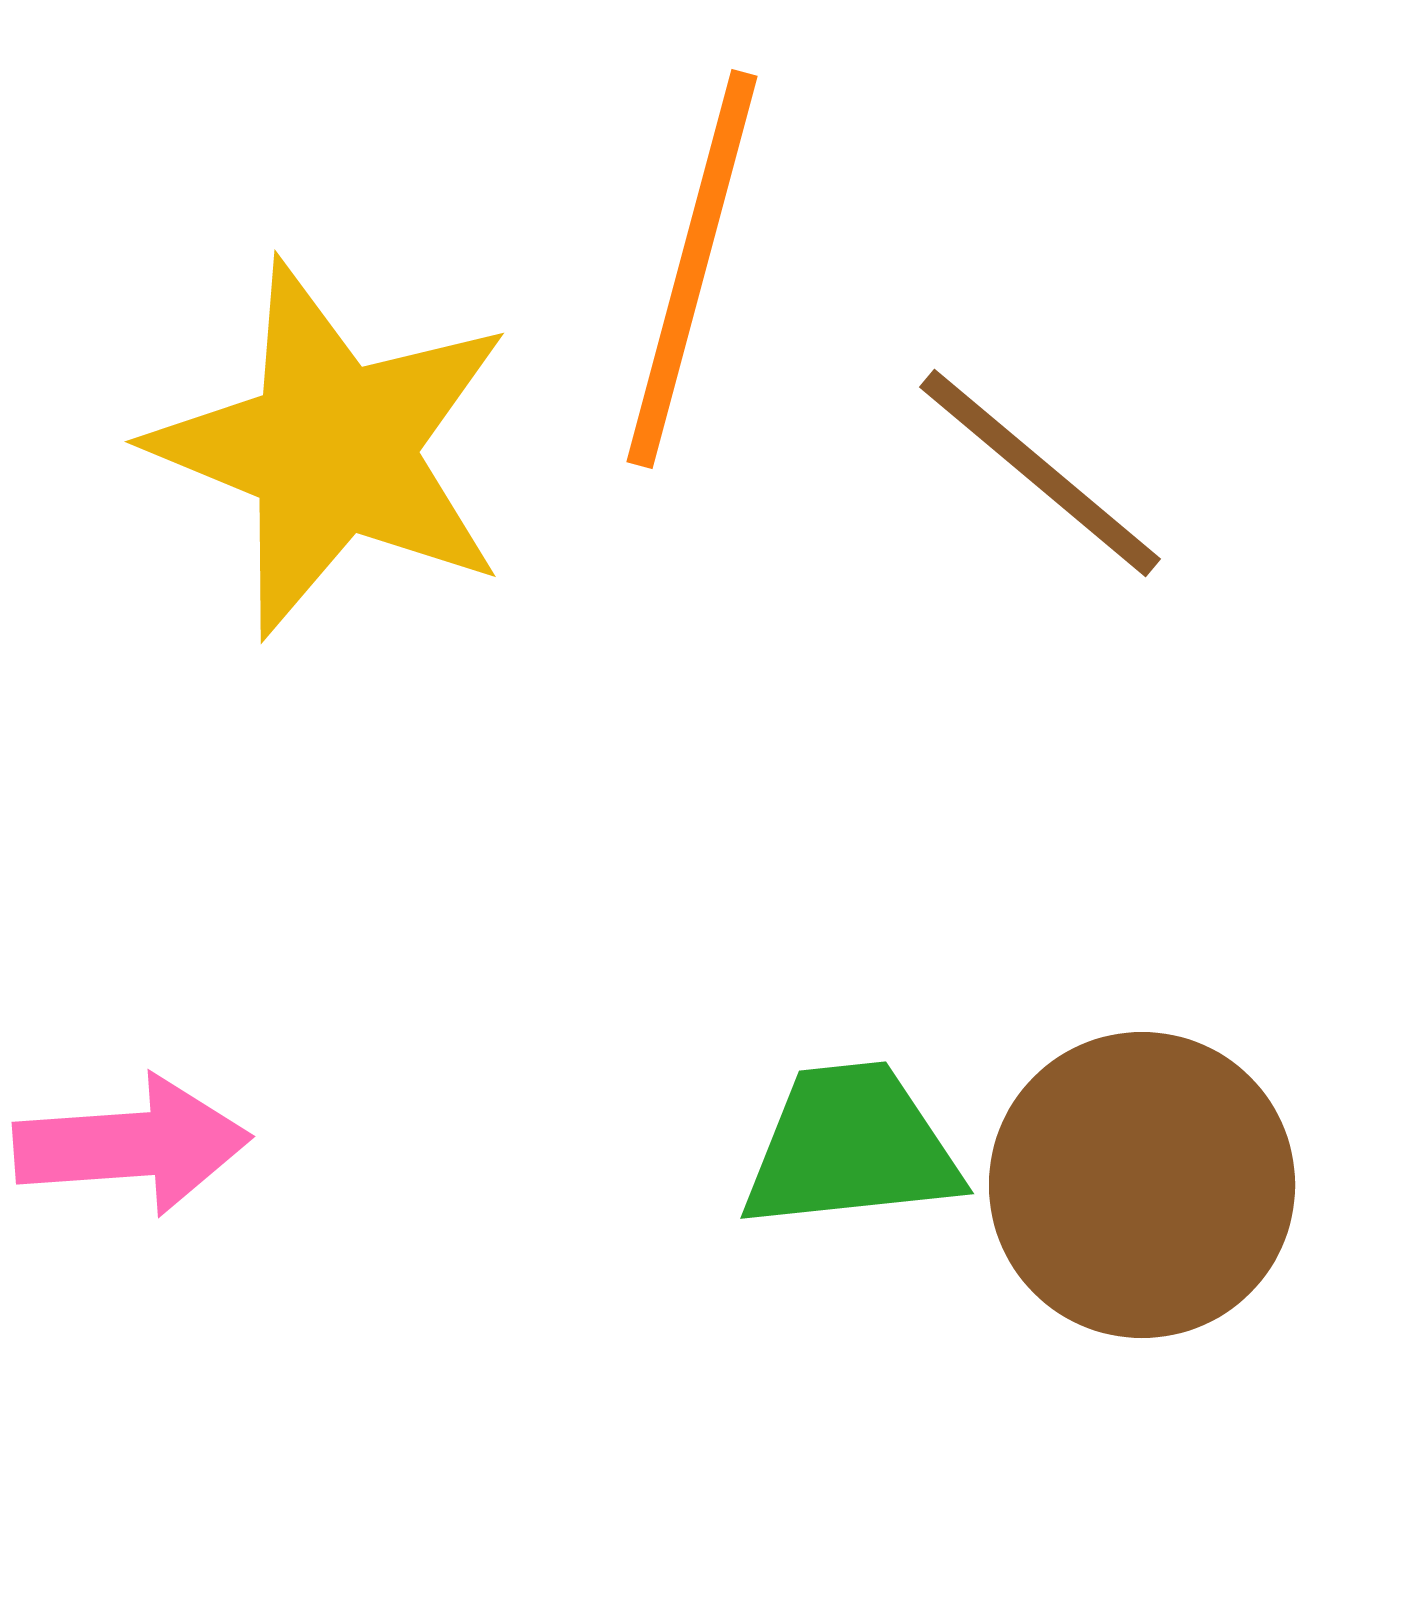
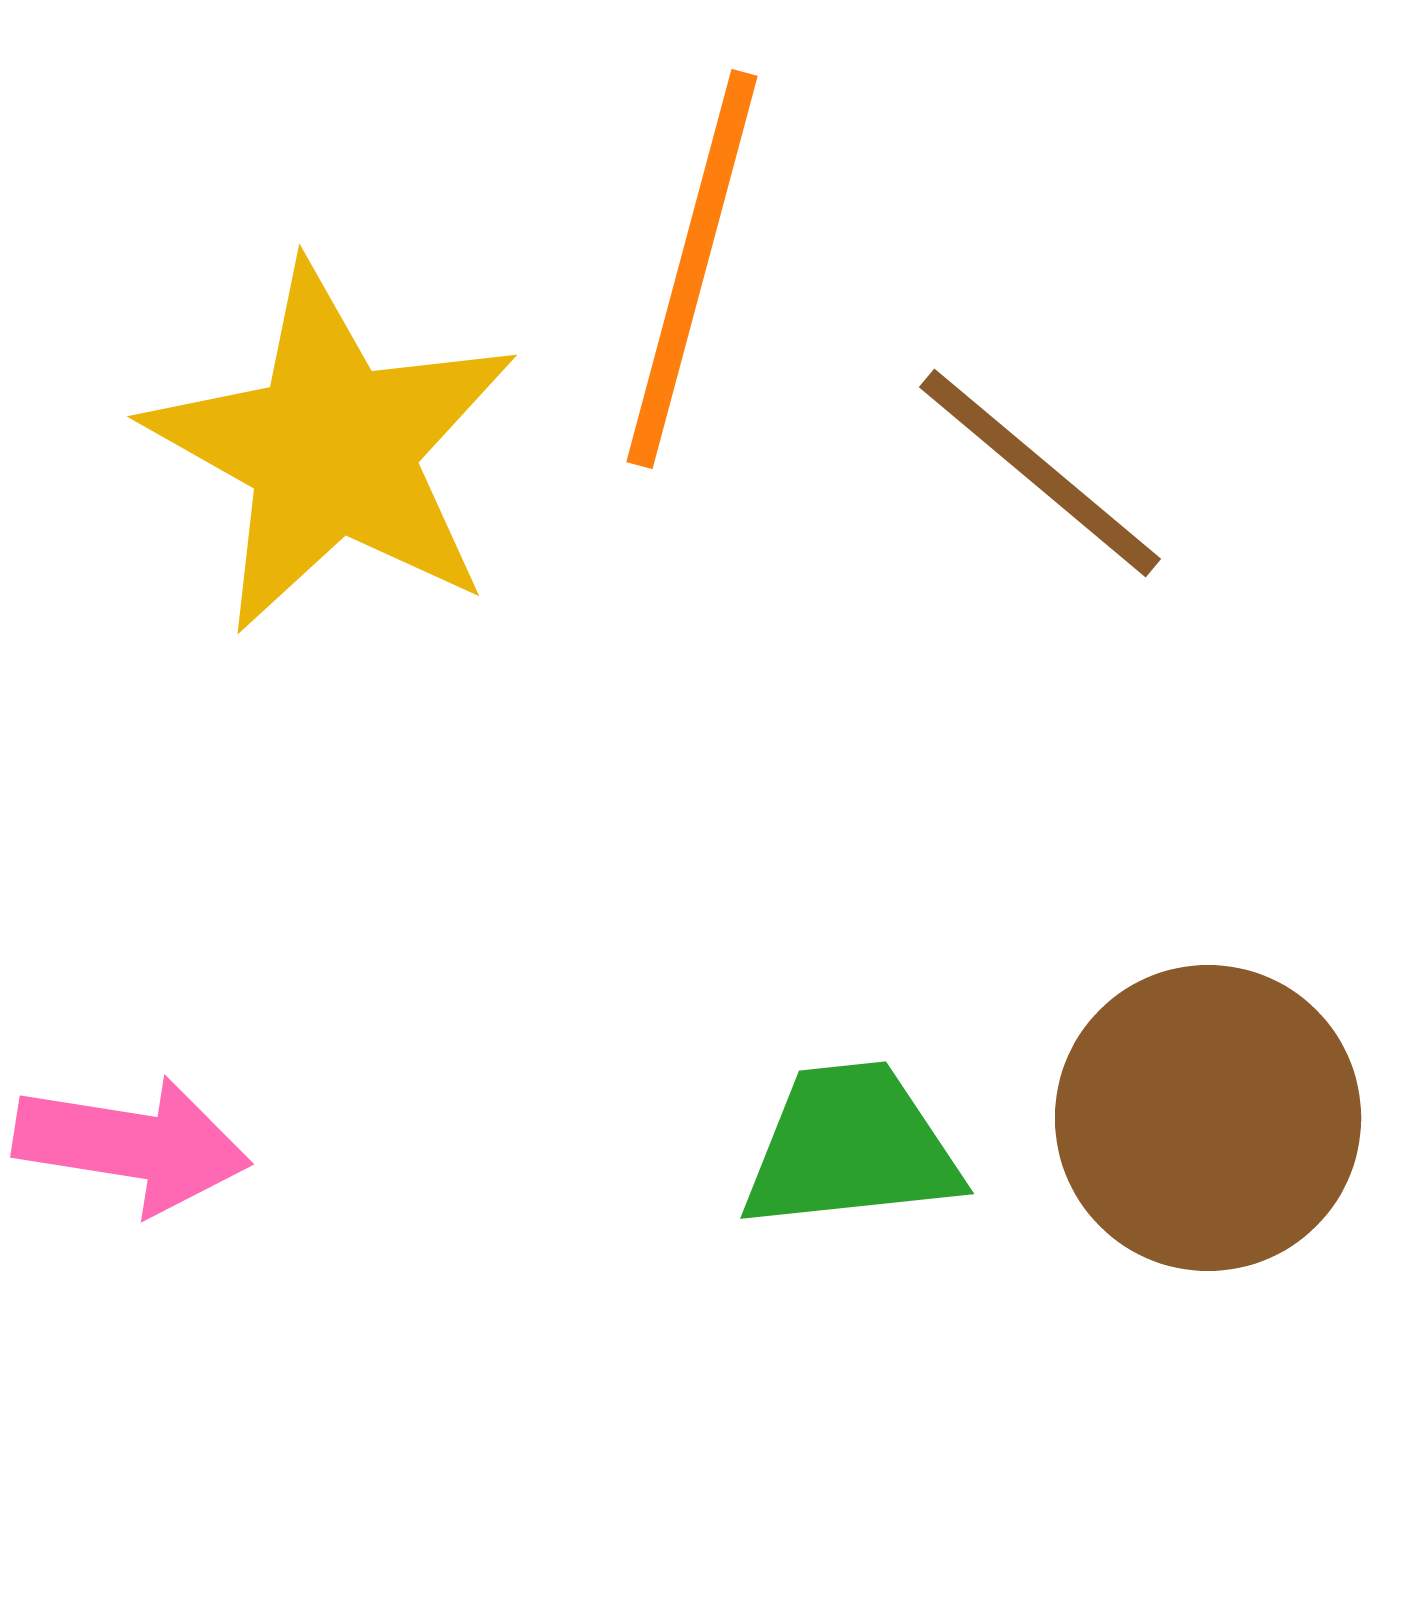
yellow star: rotated 7 degrees clockwise
pink arrow: rotated 13 degrees clockwise
brown circle: moved 66 px right, 67 px up
